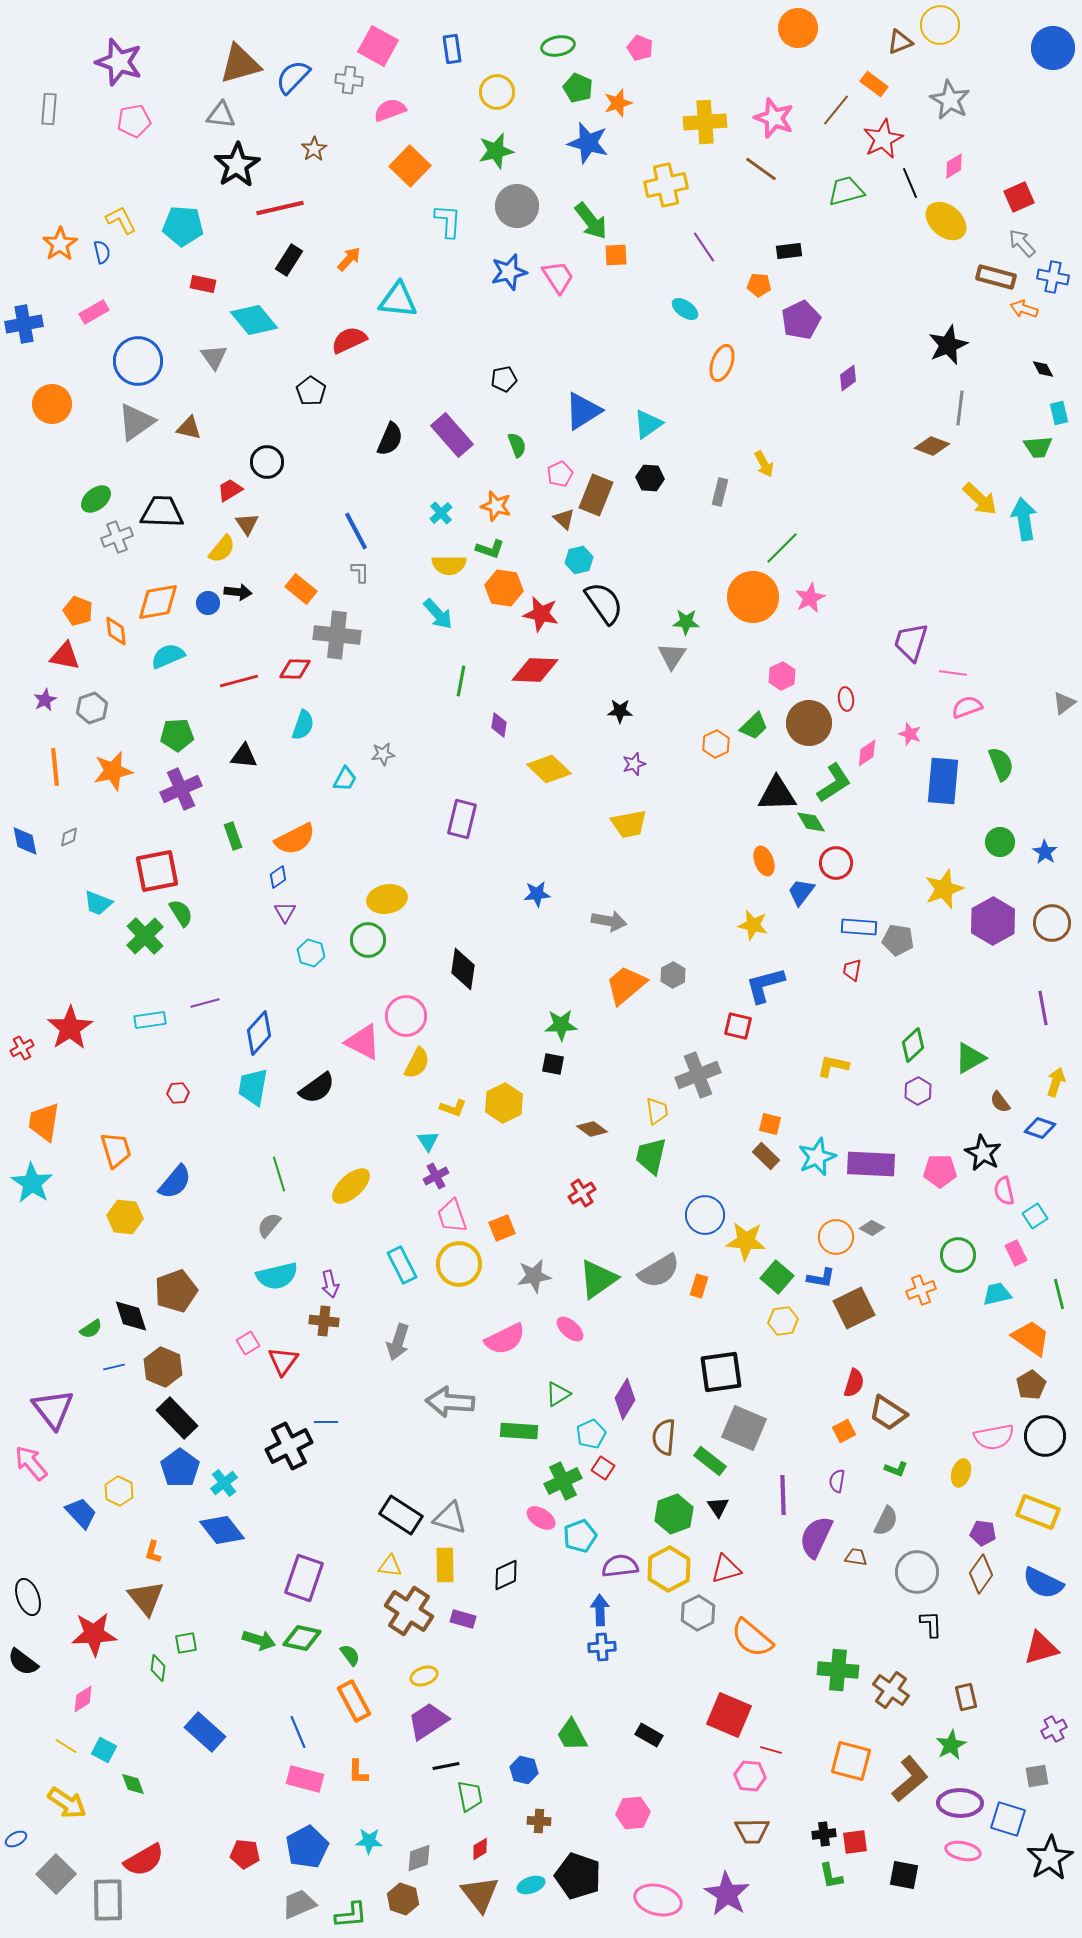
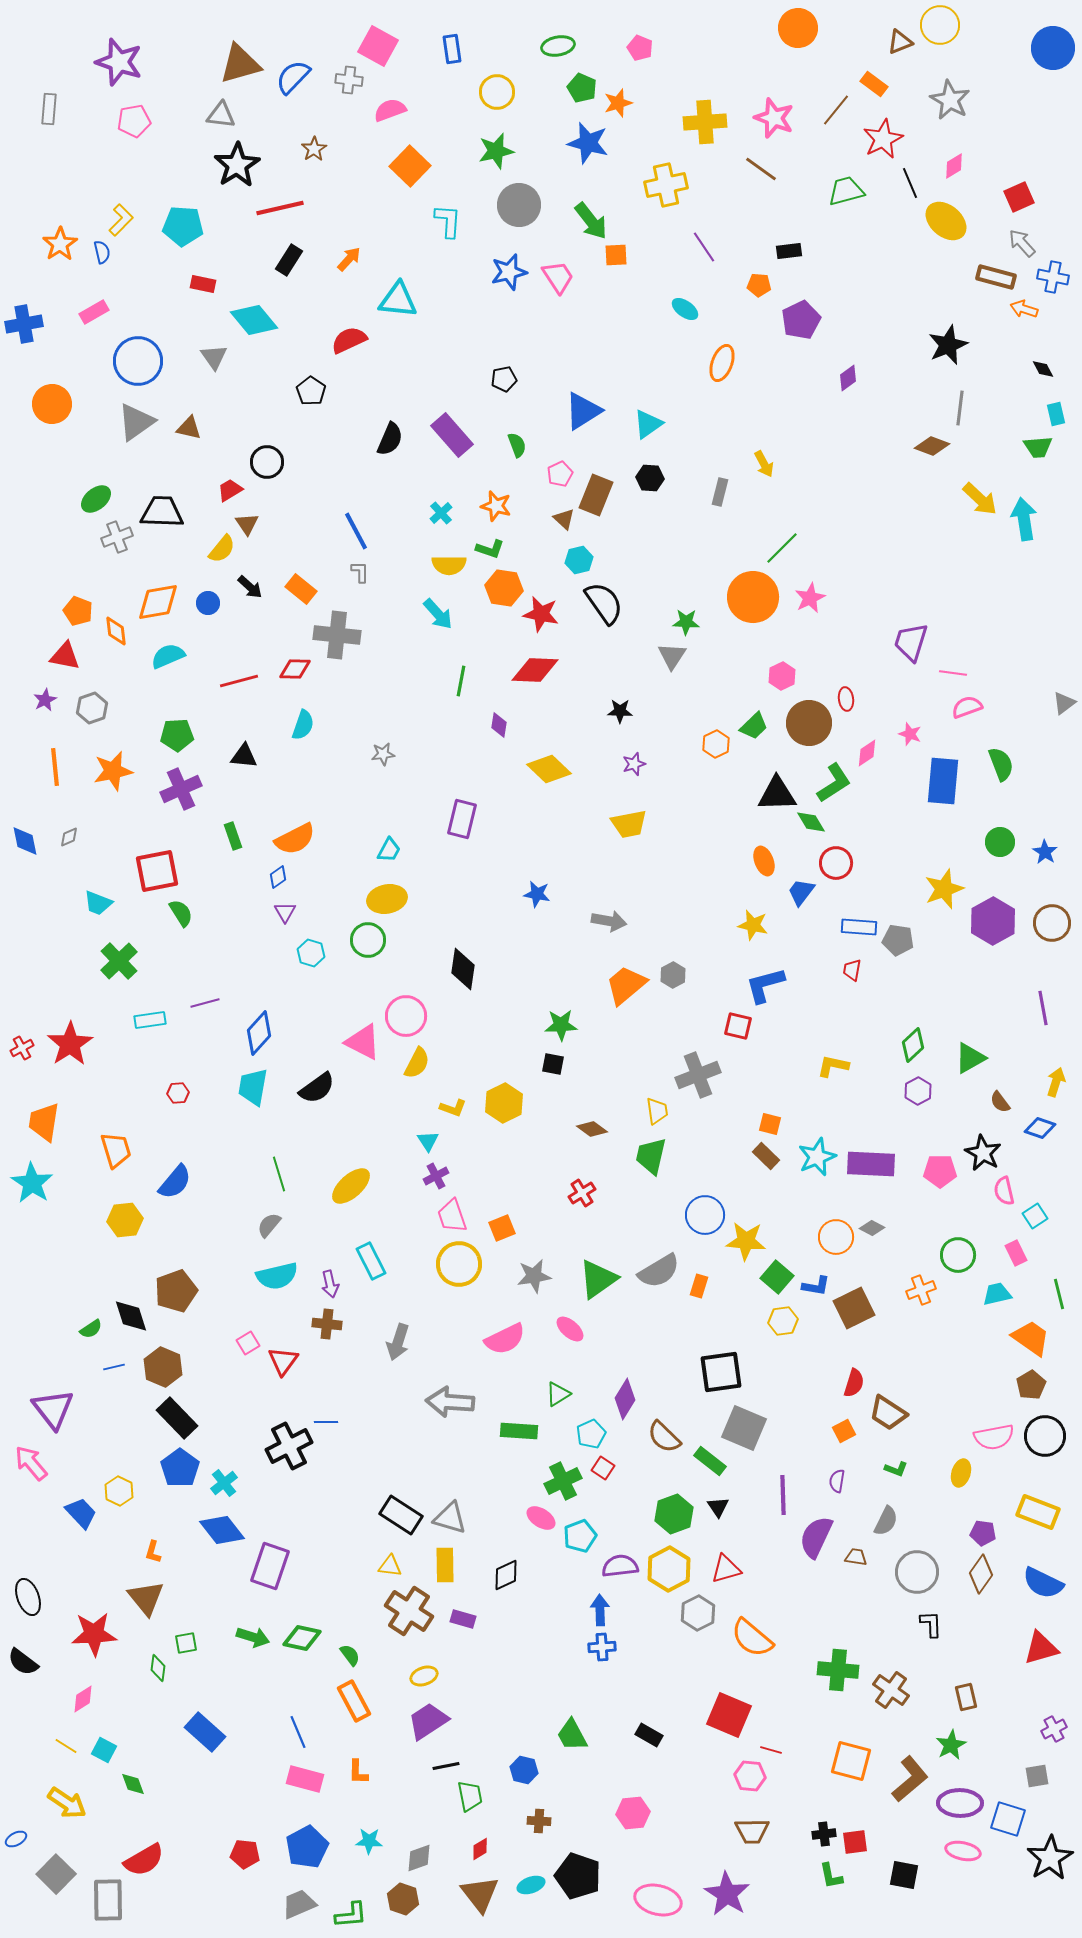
green pentagon at (578, 88): moved 4 px right
gray circle at (517, 206): moved 2 px right, 1 px up
yellow L-shape at (121, 220): rotated 72 degrees clockwise
cyan rectangle at (1059, 413): moved 3 px left, 1 px down
black arrow at (238, 592): moved 12 px right, 5 px up; rotated 36 degrees clockwise
cyan trapezoid at (345, 779): moved 44 px right, 71 px down
blue star at (537, 894): rotated 16 degrees clockwise
green cross at (145, 936): moved 26 px left, 25 px down
red star at (70, 1028): moved 16 px down
yellow hexagon at (125, 1217): moved 3 px down; rotated 12 degrees counterclockwise
cyan rectangle at (402, 1265): moved 31 px left, 4 px up
blue L-shape at (821, 1278): moved 5 px left, 8 px down
brown cross at (324, 1321): moved 3 px right, 3 px down
brown semicircle at (664, 1437): rotated 51 degrees counterclockwise
purple rectangle at (304, 1578): moved 34 px left, 12 px up
green arrow at (259, 1640): moved 6 px left, 3 px up
